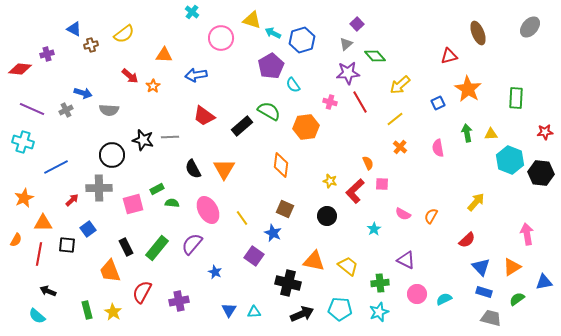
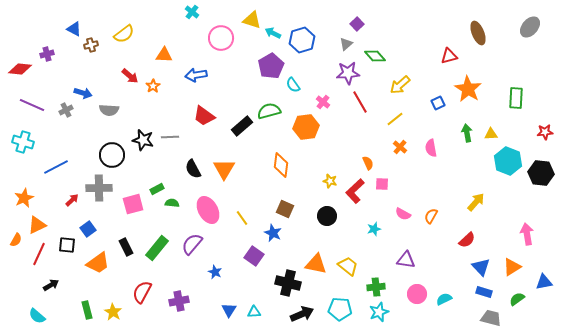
pink cross at (330, 102): moved 7 px left; rotated 24 degrees clockwise
purple line at (32, 109): moved 4 px up
green semicircle at (269, 111): rotated 45 degrees counterclockwise
pink semicircle at (438, 148): moved 7 px left
cyan hexagon at (510, 160): moved 2 px left, 1 px down
orange triangle at (43, 223): moved 6 px left, 2 px down; rotated 24 degrees counterclockwise
cyan star at (374, 229): rotated 16 degrees clockwise
red line at (39, 254): rotated 15 degrees clockwise
purple triangle at (406, 260): rotated 18 degrees counterclockwise
orange triangle at (314, 261): moved 2 px right, 3 px down
orange trapezoid at (110, 271): moved 12 px left, 8 px up; rotated 105 degrees counterclockwise
green cross at (380, 283): moved 4 px left, 4 px down
black arrow at (48, 291): moved 3 px right, 6 px up; rotated 126 degrees clockwise
